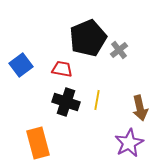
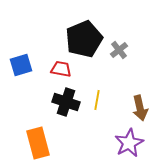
black pentagon: moved 4 px left, 1 px down
blue square: rotated 20 degrees clockwise
red trapezoid: moved 1 px left
